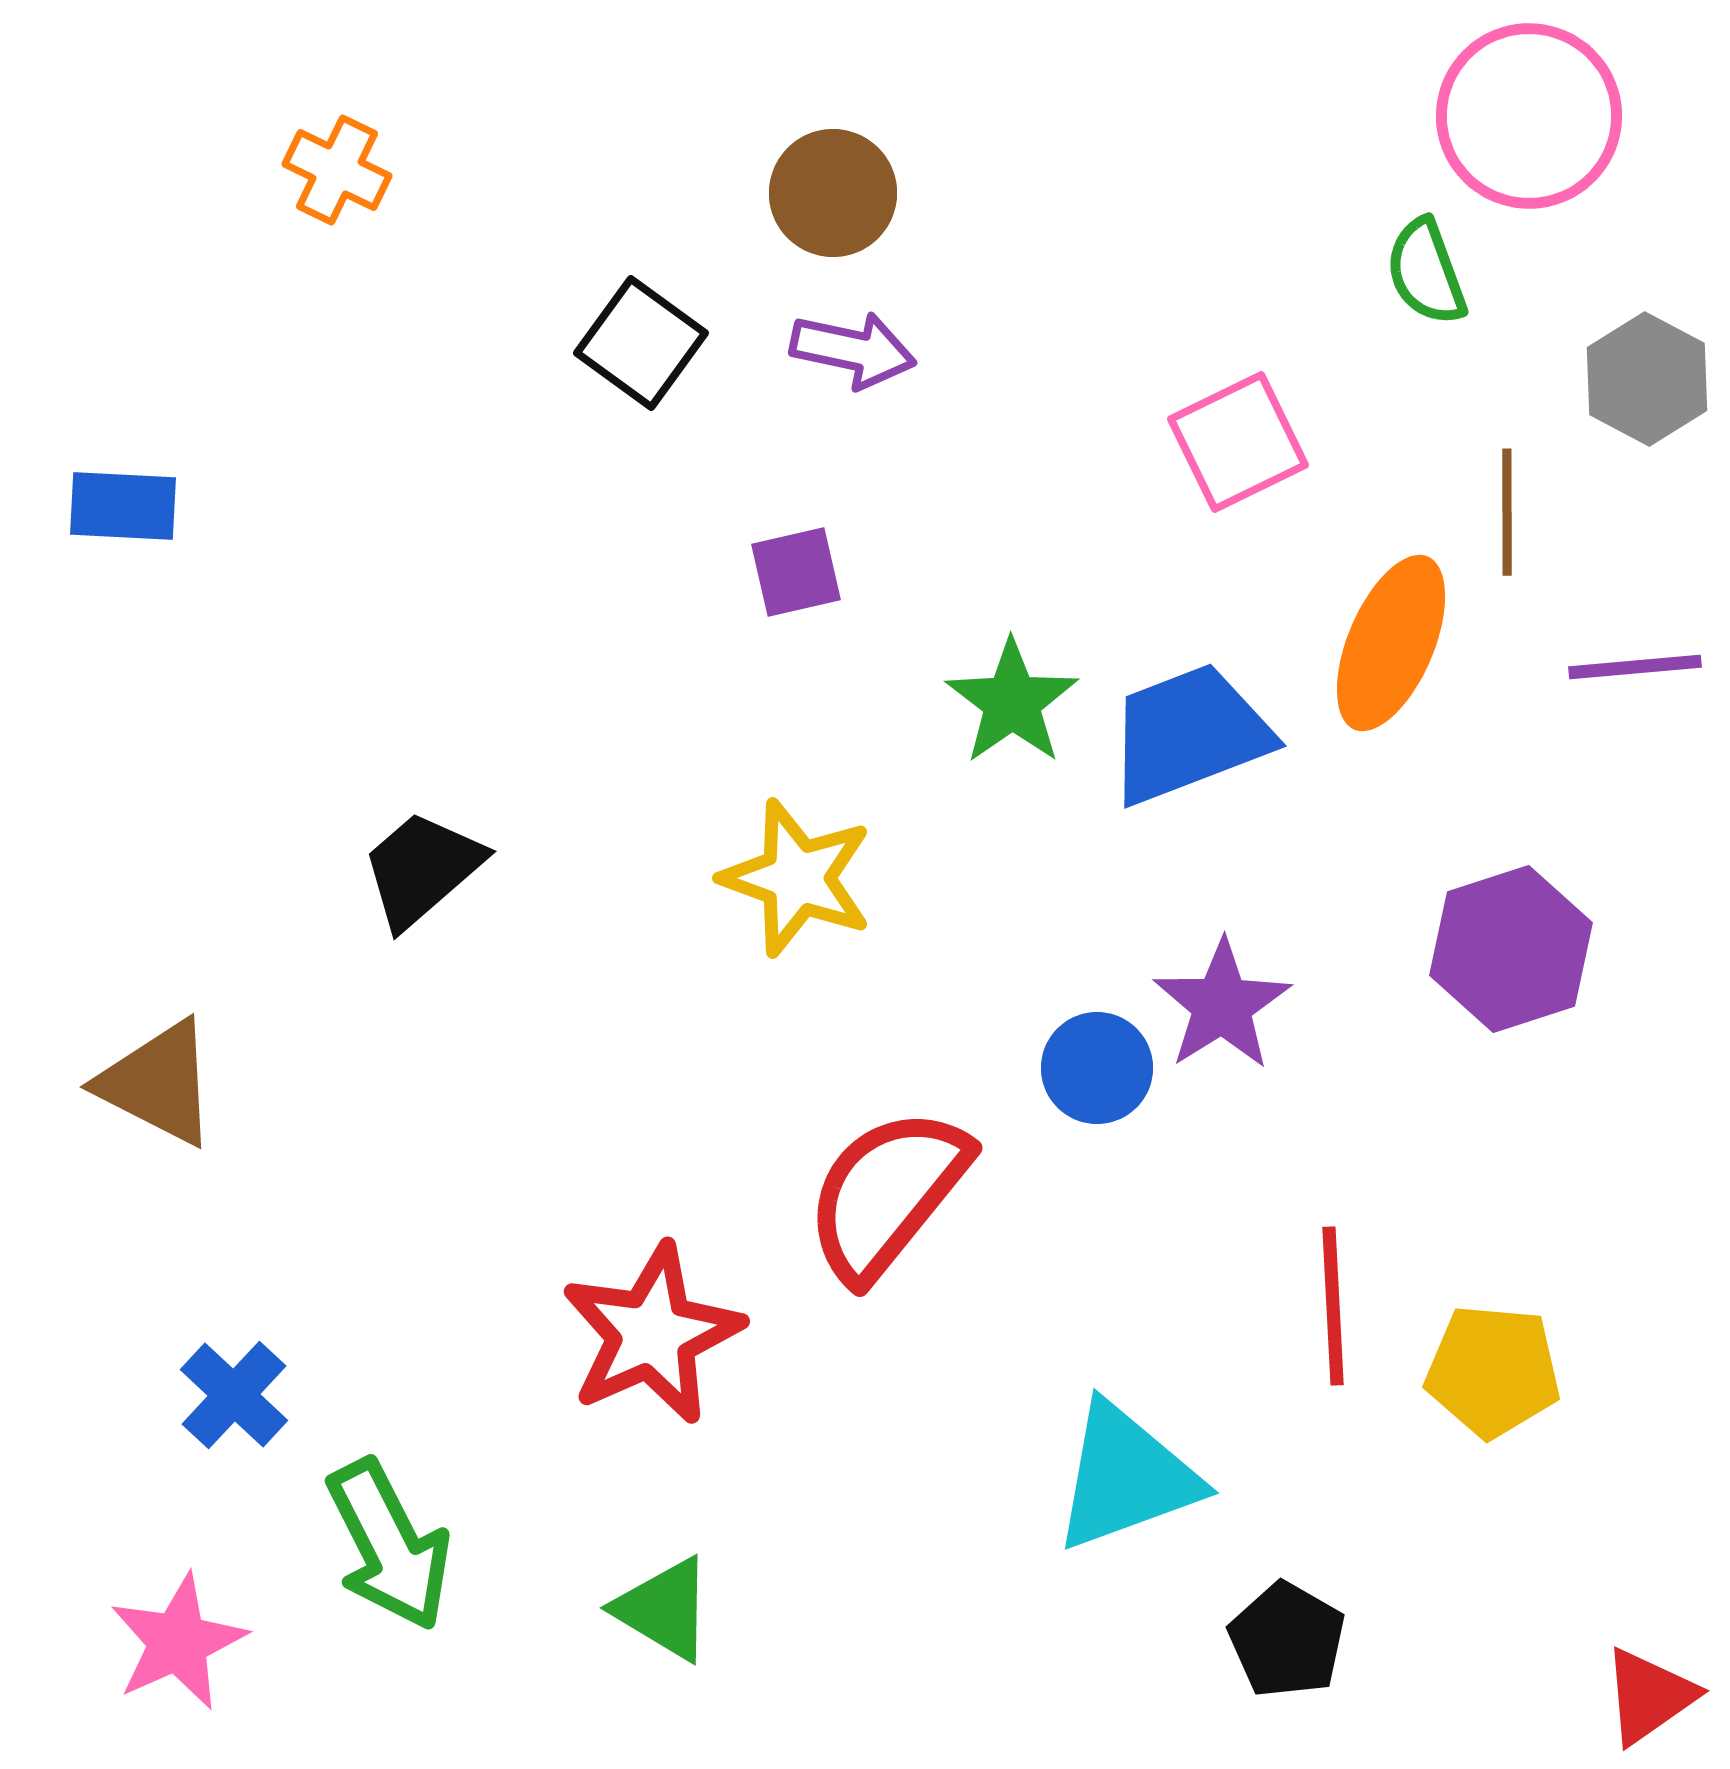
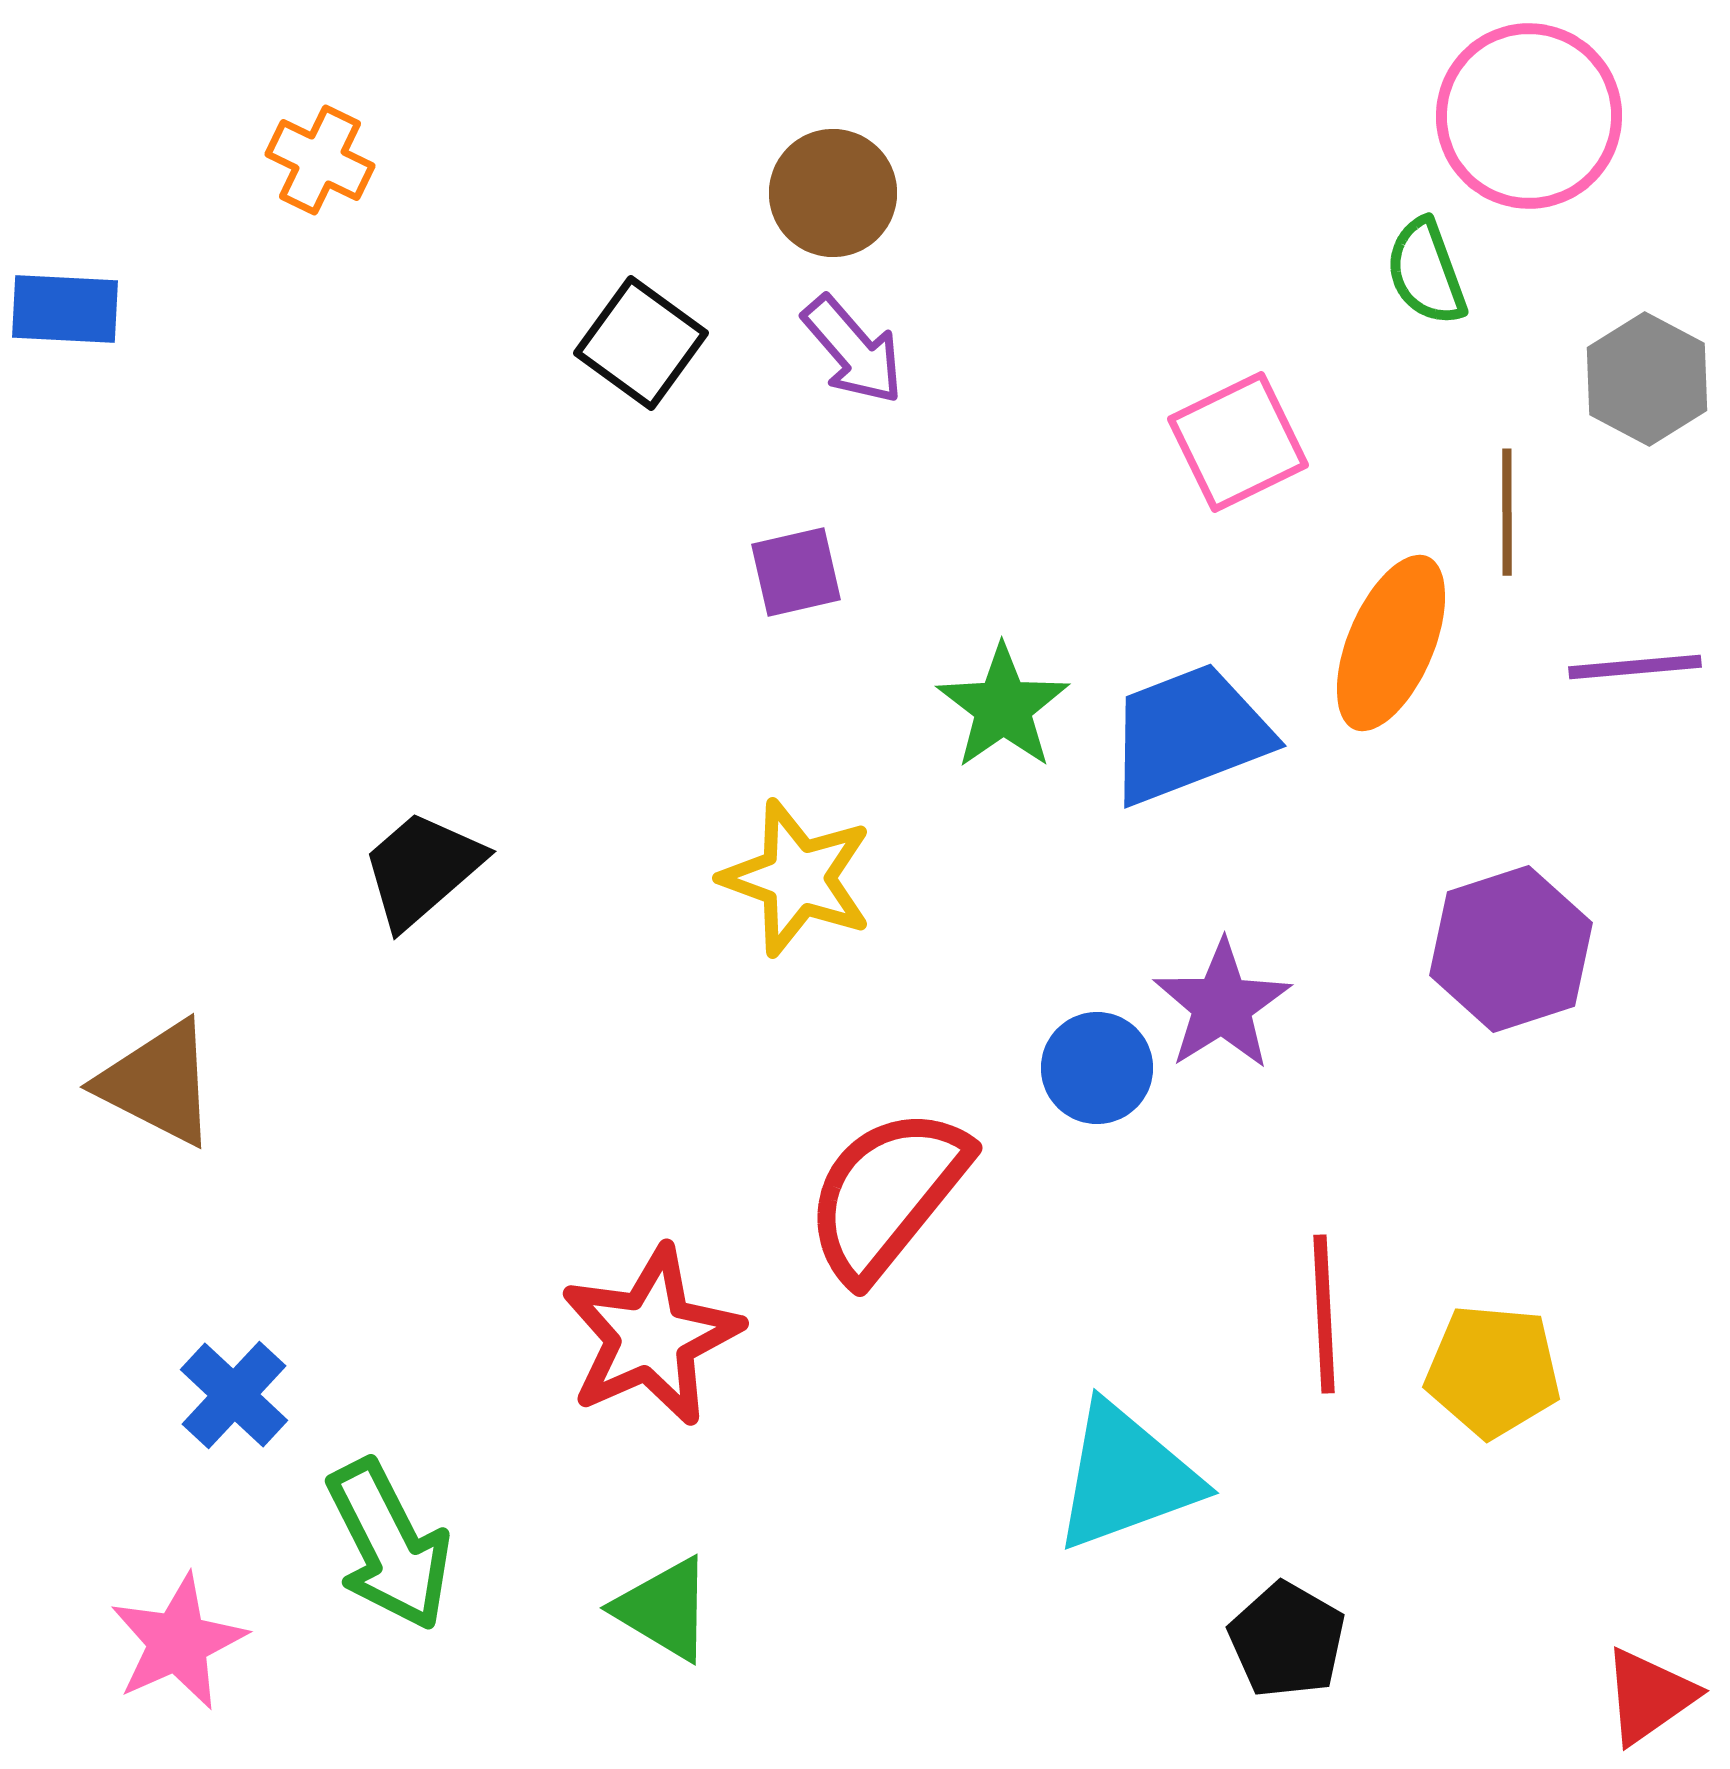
orange cross: moved 17 px left, 10 px up
purple arrow: rotated 37 degrees clockwise
blue rectangle: moved 58 px left, 197 px up
green star: moved 9 px left, 5 px down
red line: moved 9 px left, 8 px down
red star: moved 1 px left, 2 px down
